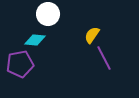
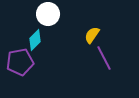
cyan diamond: rotated 50 degrees counterclockwise
purple pentagon: moved 2 px up
